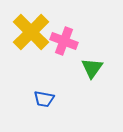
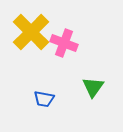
pink cross: moved 2 px down
green triangle: moved 1 px right, 19 px down
